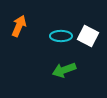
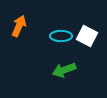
white square: moved 1 px left
